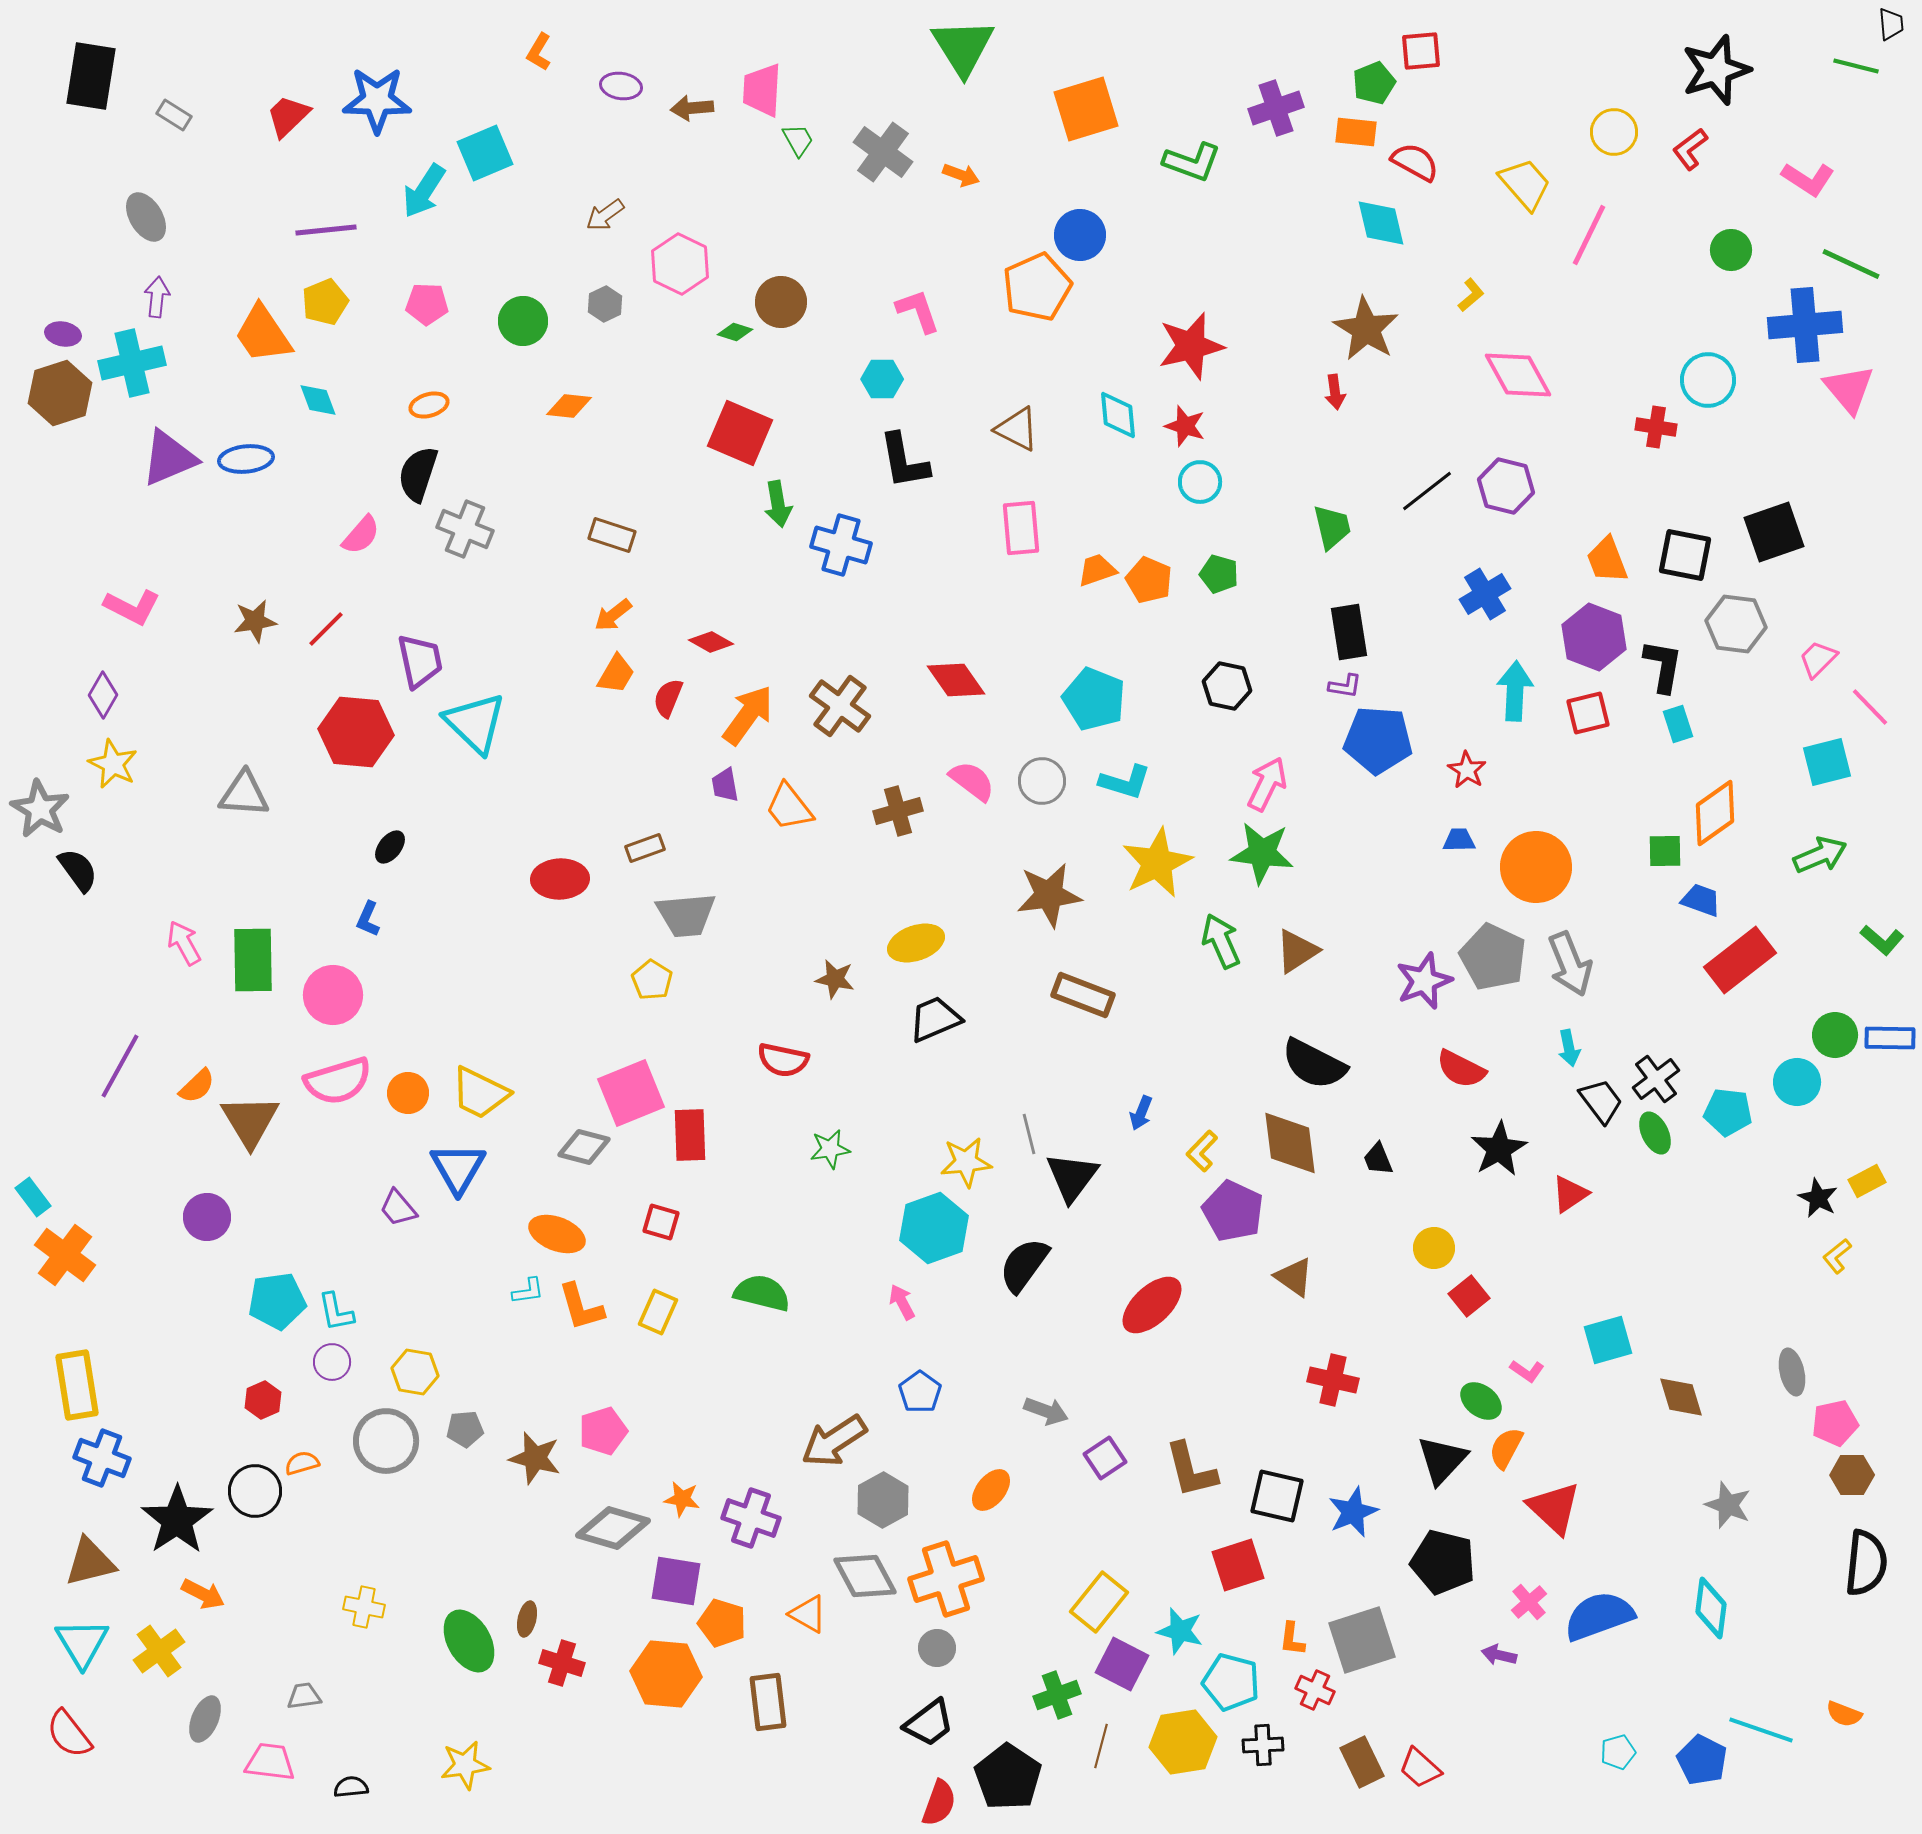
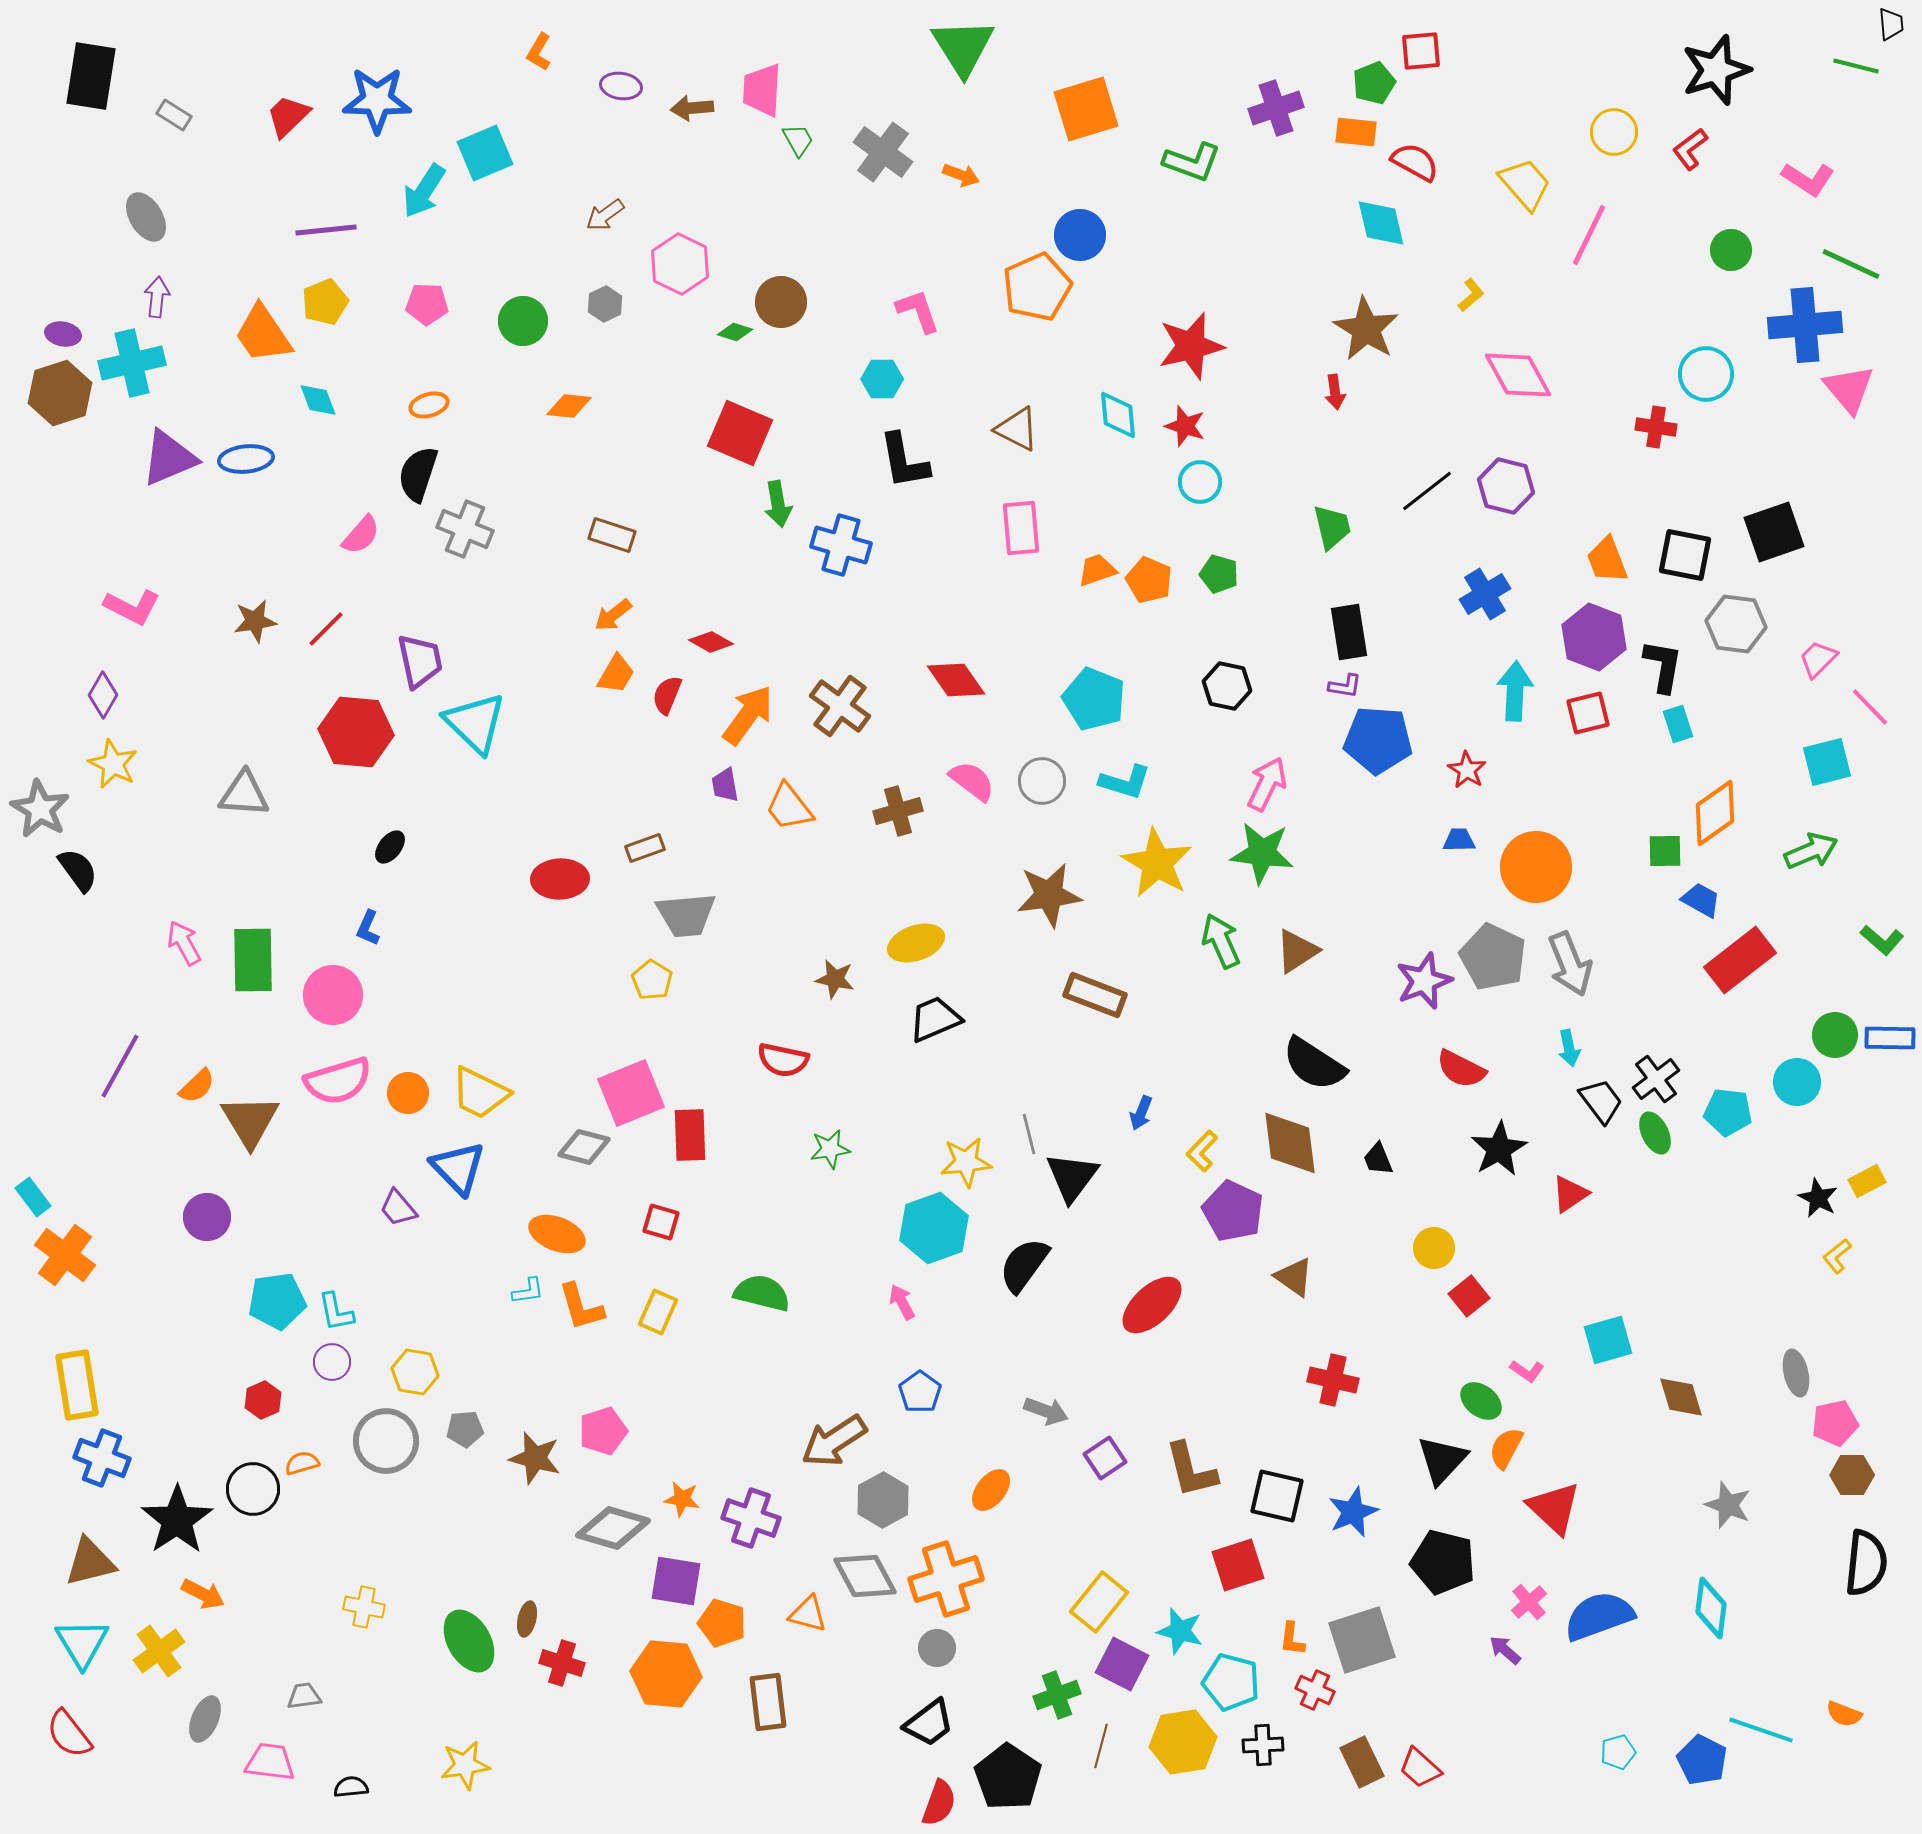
cyan circle at (1708, 380): moved 2 px left, 6 px up
red semicircle at (668, 698): moved 1 px left, 3 px up
green arrow at (1820, 855): moved 9 px left, 4 px up
yellow star at (1157, 863): rotated 16 degrees counterclockwise
blue trapezoid at (1701, 900): rotated 9 degrees clockwise
blue L-shape at (368, 919): moved 9 px down
brown rectangle at (1083, 995): moved 12 px right
black semicircle at (1314, 1064): rotated 6 degrees clockwise
blue triangle at (458, 1168): rotated 14 degrees counterclockwise
gray ellipse at (1792, 1372): moved 4 px right, 1 px down
black circle at (255, 1491): moved 2 px left, 2 px up
orange triangle at (808, 1614): rotated 15 degrees counterclockwise
purple arrow at (1499, 1655): moved 6 px right, 5 px up; rotated 28 degrees clockwise
